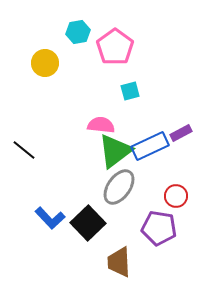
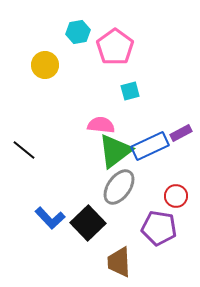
yellow circle: moved 2 px down
